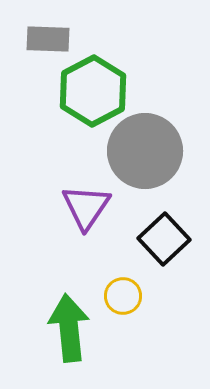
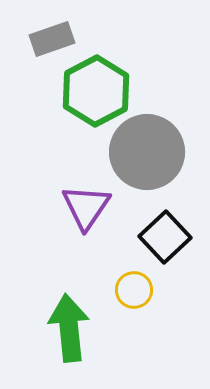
gray rectangle: moved 4 px right; rotated 21 degrees counterclockwise
green hexagon: moved 3 px right
gray circle: moved 2 px right, 1 px down
black square: moved 1 px right, 2 px up
yellow circle: moved 11 px right, 6 px up
